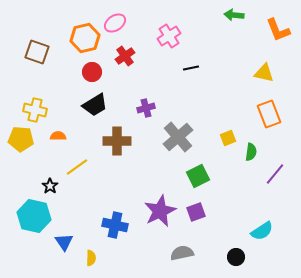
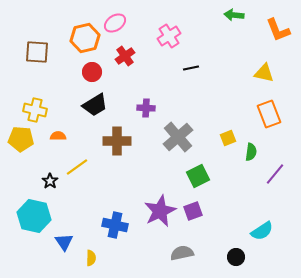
brown square: rotated 15 degrees counterclockwise
purple cross: rotated 18 degrees clockwise
black star: moved 5 px up
purple square: moved 3 px left, 1 px up
